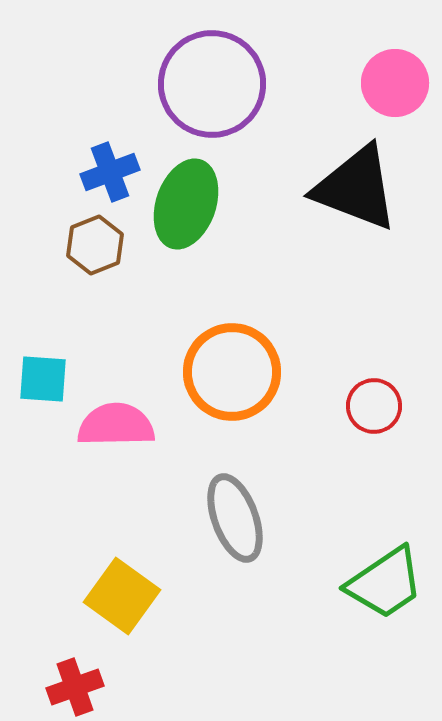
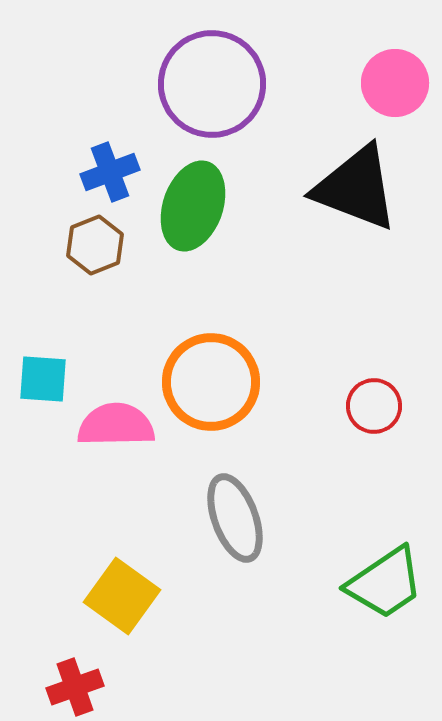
green ellipse: moved 7 px right, 2 px down
orange circle: moved 21 px left, 10 px down
